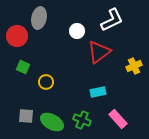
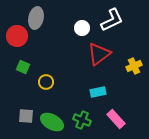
gray ellipse: moved 3 px left
white circle: moved 5 px right, 3 px up
red triangle: moved 2 px down
pink rectangle: moved 2 px left
